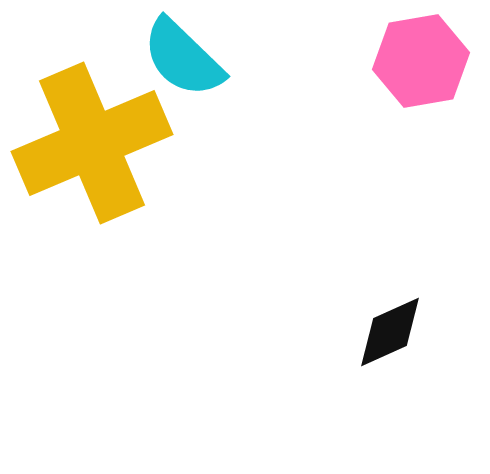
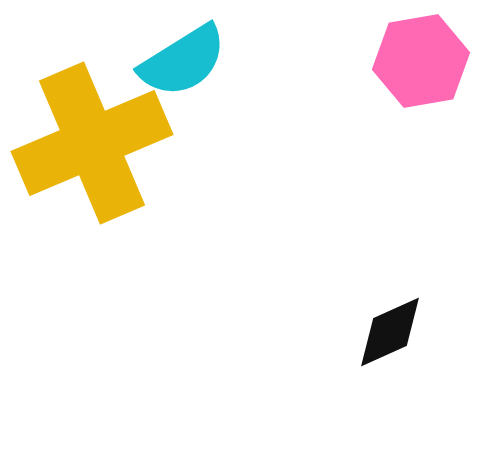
cyan semicircle: moved 3 px down; rotated 76 degrees counterclockwise
